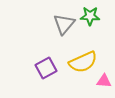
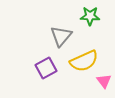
gray triangle: moved 3 px left, 12 px down
yellow semicircle: moved 1 px right, 1 px up
pink triangle: rotated 49 degrees clockwise
